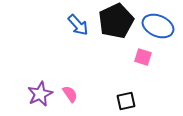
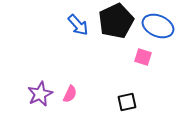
pink semicircle: rotated 60 degrees clockwise
black square: moved 1 px right, 1 px down
